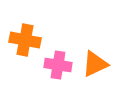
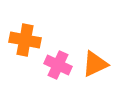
pink cross: rotated 16 degrees clockwise
